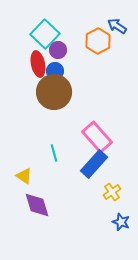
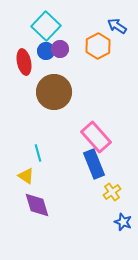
cyan square: moved 1 px right, 8 px up
orange hexagon: moved 5 px down
purple circle: moved 2 px right, 1 px up
red ellipse: moved 14 px left, 2 px up
blue circle: moved 9 px left, 20 px up
pink rectangle: moved 1 px left
cyan line: moved 16 px left
blue rectangle: rotated 64 degrees counterclockwise
yellow triangle: moved 2 px right
blue star: moved 2 px right
